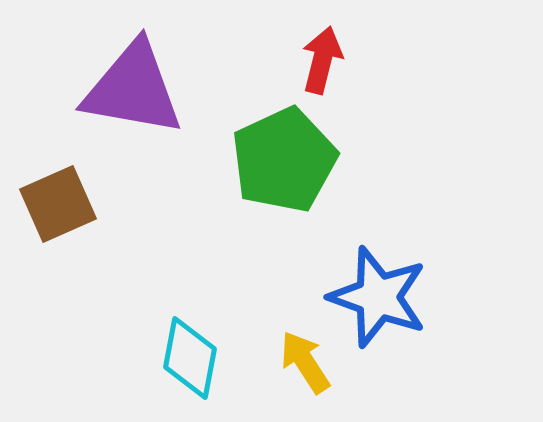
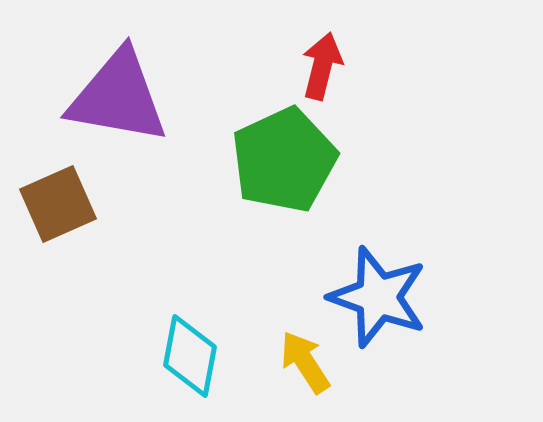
red arrow: moved 6 px down
purple triangle: moved 15 px left, 8 px down
cyan diamond: moved 2 px up
